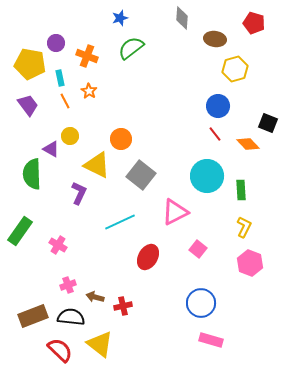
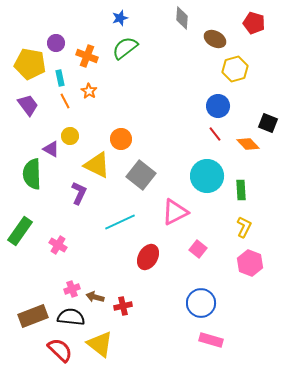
brown ellipse at (215, 39): rotated 20 degrees clockwise
green semicircle at (131, 48): moved 6 px left
pink cross at (68, 285): moved 4 px right, 4 px down
